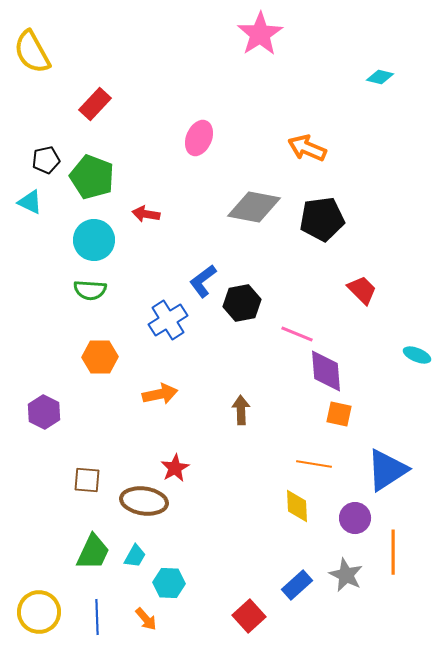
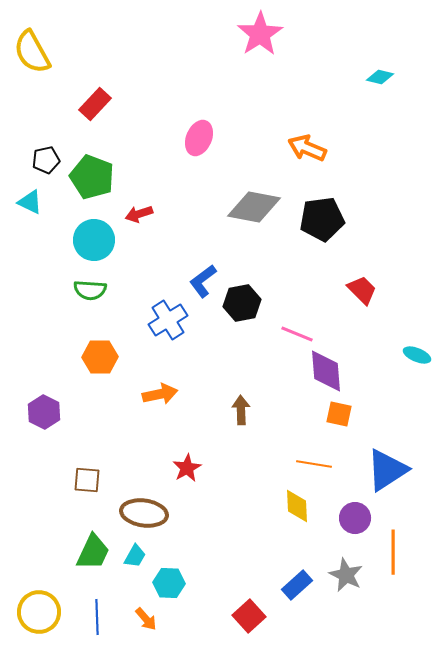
red arrow at (146, 214): moved 7 px left; rotated 28 degrees counterclockwise
red star at (175, 468): moved 12 px right
brown ellipse at (144, 501): moved 12 px down
